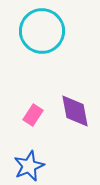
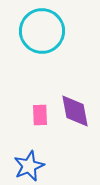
pink rectangle: moved 7 px right; rotated 35 degrees counterclockwise
